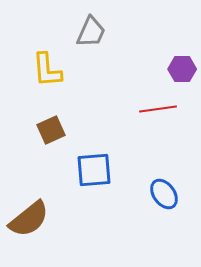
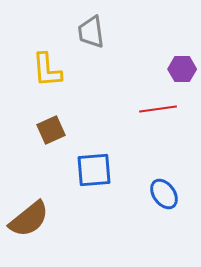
gray trapezoid: rotated 148 degrees clockwise
